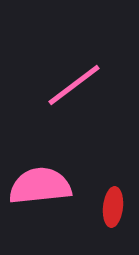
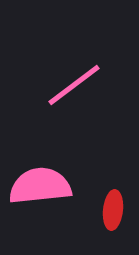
red ellipse: moved 3 px down
